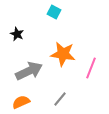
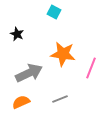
gray arrow: moved 2 px down
gray line: rotated 28 degrees clockwise
